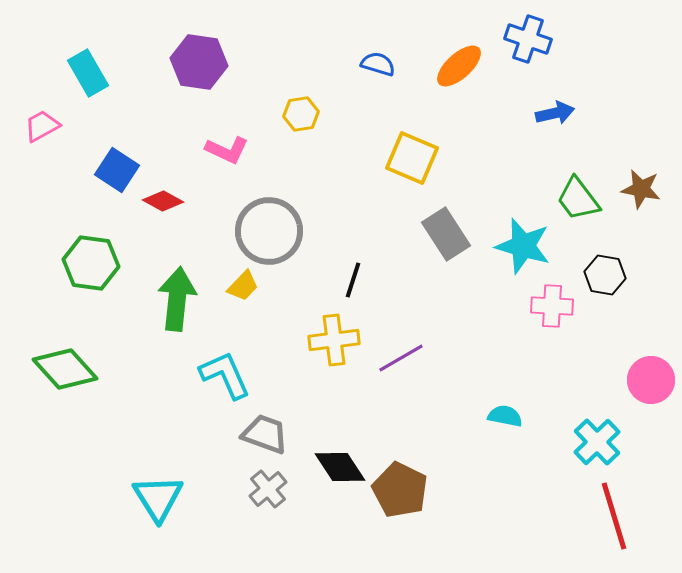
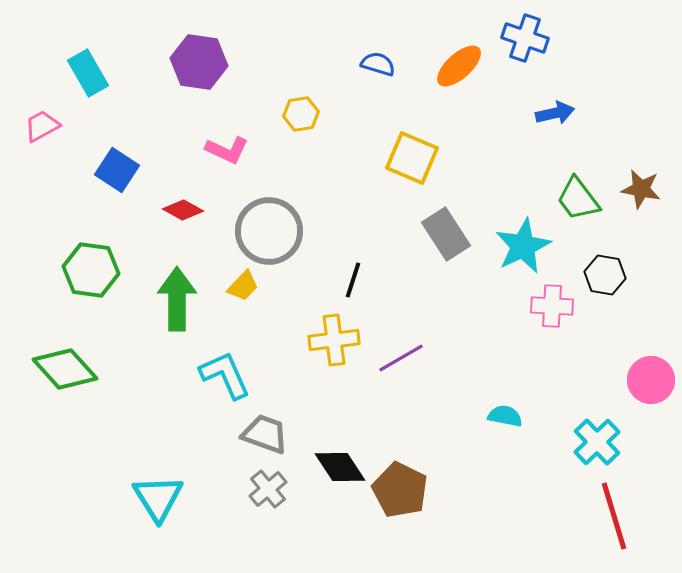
blue cross: moved 3 px left, 1 px up
red diamond: moved 20 px right, 9 px down
cyan star: rotated 30 degrees clockwise
green hexagon: moved 7 px down
green arrow: rotated 6 degrees counterclockwise
